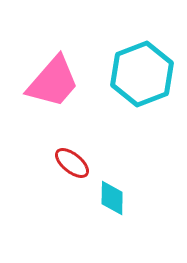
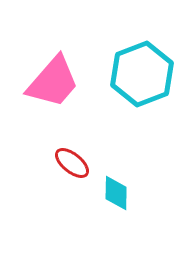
cyan diamond: moved 4 px right, 5 px up
